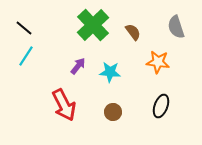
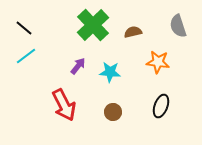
gray semicircle: moved 2 px right, 1 px up
brown semicircle: rotated 66 degrees counterclockwise
cyan line: rotated 20 degrees clockwise
